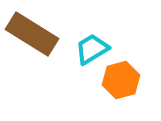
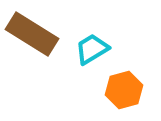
orange hexagon: moved 3 px right, 10 px down
